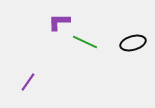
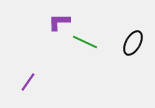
black ellipse: rotated 45 degrees counterclockwise
